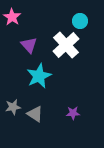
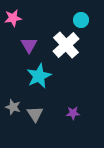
pink star: moved 1 px right, 1 px down; rotated 30 degrees clockwise
cyan circle: moved 1 px right, 1 px up
purple triangle: rotated 12 degrees clockwise
gray star: rotated 28 degrees clockwise
gray triangle: rotated 24 degrees clockwise
